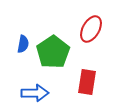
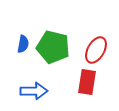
red ellipse: moved 5 px right, 21 px down
green pentagon: moved 5 px up; rotated 24 degrees counterclockwise
blue arrow: moved 1 px left, 2 px up
